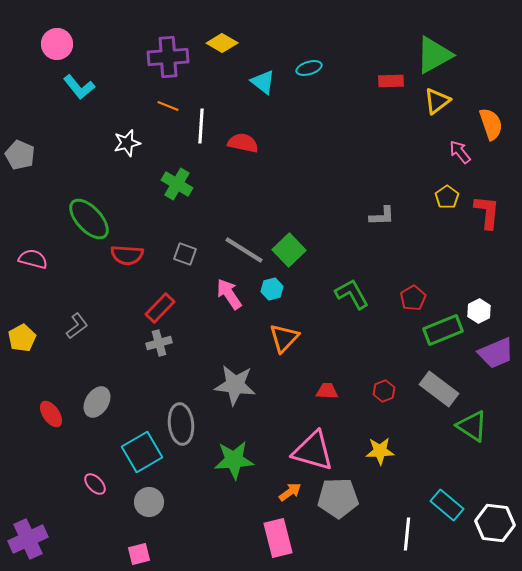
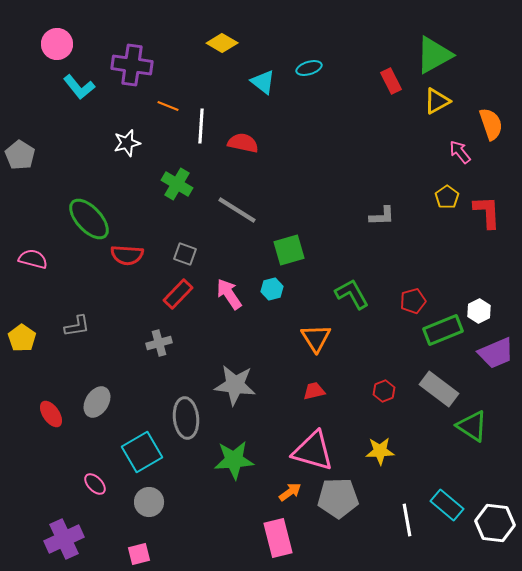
purple cross at (168, 57): moved 36 px left, 8 px down; rotated 12 degrees clockwise
red rectangle at (391, 81): rotated 65 degrees clockwise
yellow triangle at (437, 101): rotated 8 degrees clockwise
gray pentagon at (20, 155): rotated 8 degrees clockwise
red L-shape at (487, 212): rotated 9 degrees counterclockwise
gray line at (244, 250): moved 7 px left, 40 px up
green square at (289, 250): rotated 28 degrees clockwise
red pentagon at (413, 298): moved 3 px down; rotated 15 degrees clockwise
red rectangle at (160, 308): moved 18 px right, 14 px up
gray L-shape at (77, 326): rotated 28 degrees clockwise
yellow pentagon at (22, 338): rotated 8 degrees counterclockwise
orange triangle at (284, 338): moved 32 px right; rotated 16 degrees counterclockwise
red trapezoid at (327, 391): moved 13 px left; rotated 15 degrees counterclockwise
gray ellipse at (181, 424): moved 5 px right, 6 px up
white line at (407, 534): moved 14 px up; rotated 16 degrees counterclockwise
purple cross at (28, 539): moved 36 px right
